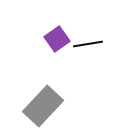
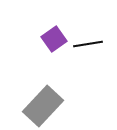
purple square: moved 3 px left
